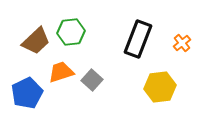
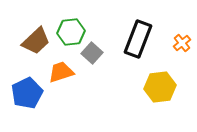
gray square: moved 27 px up
